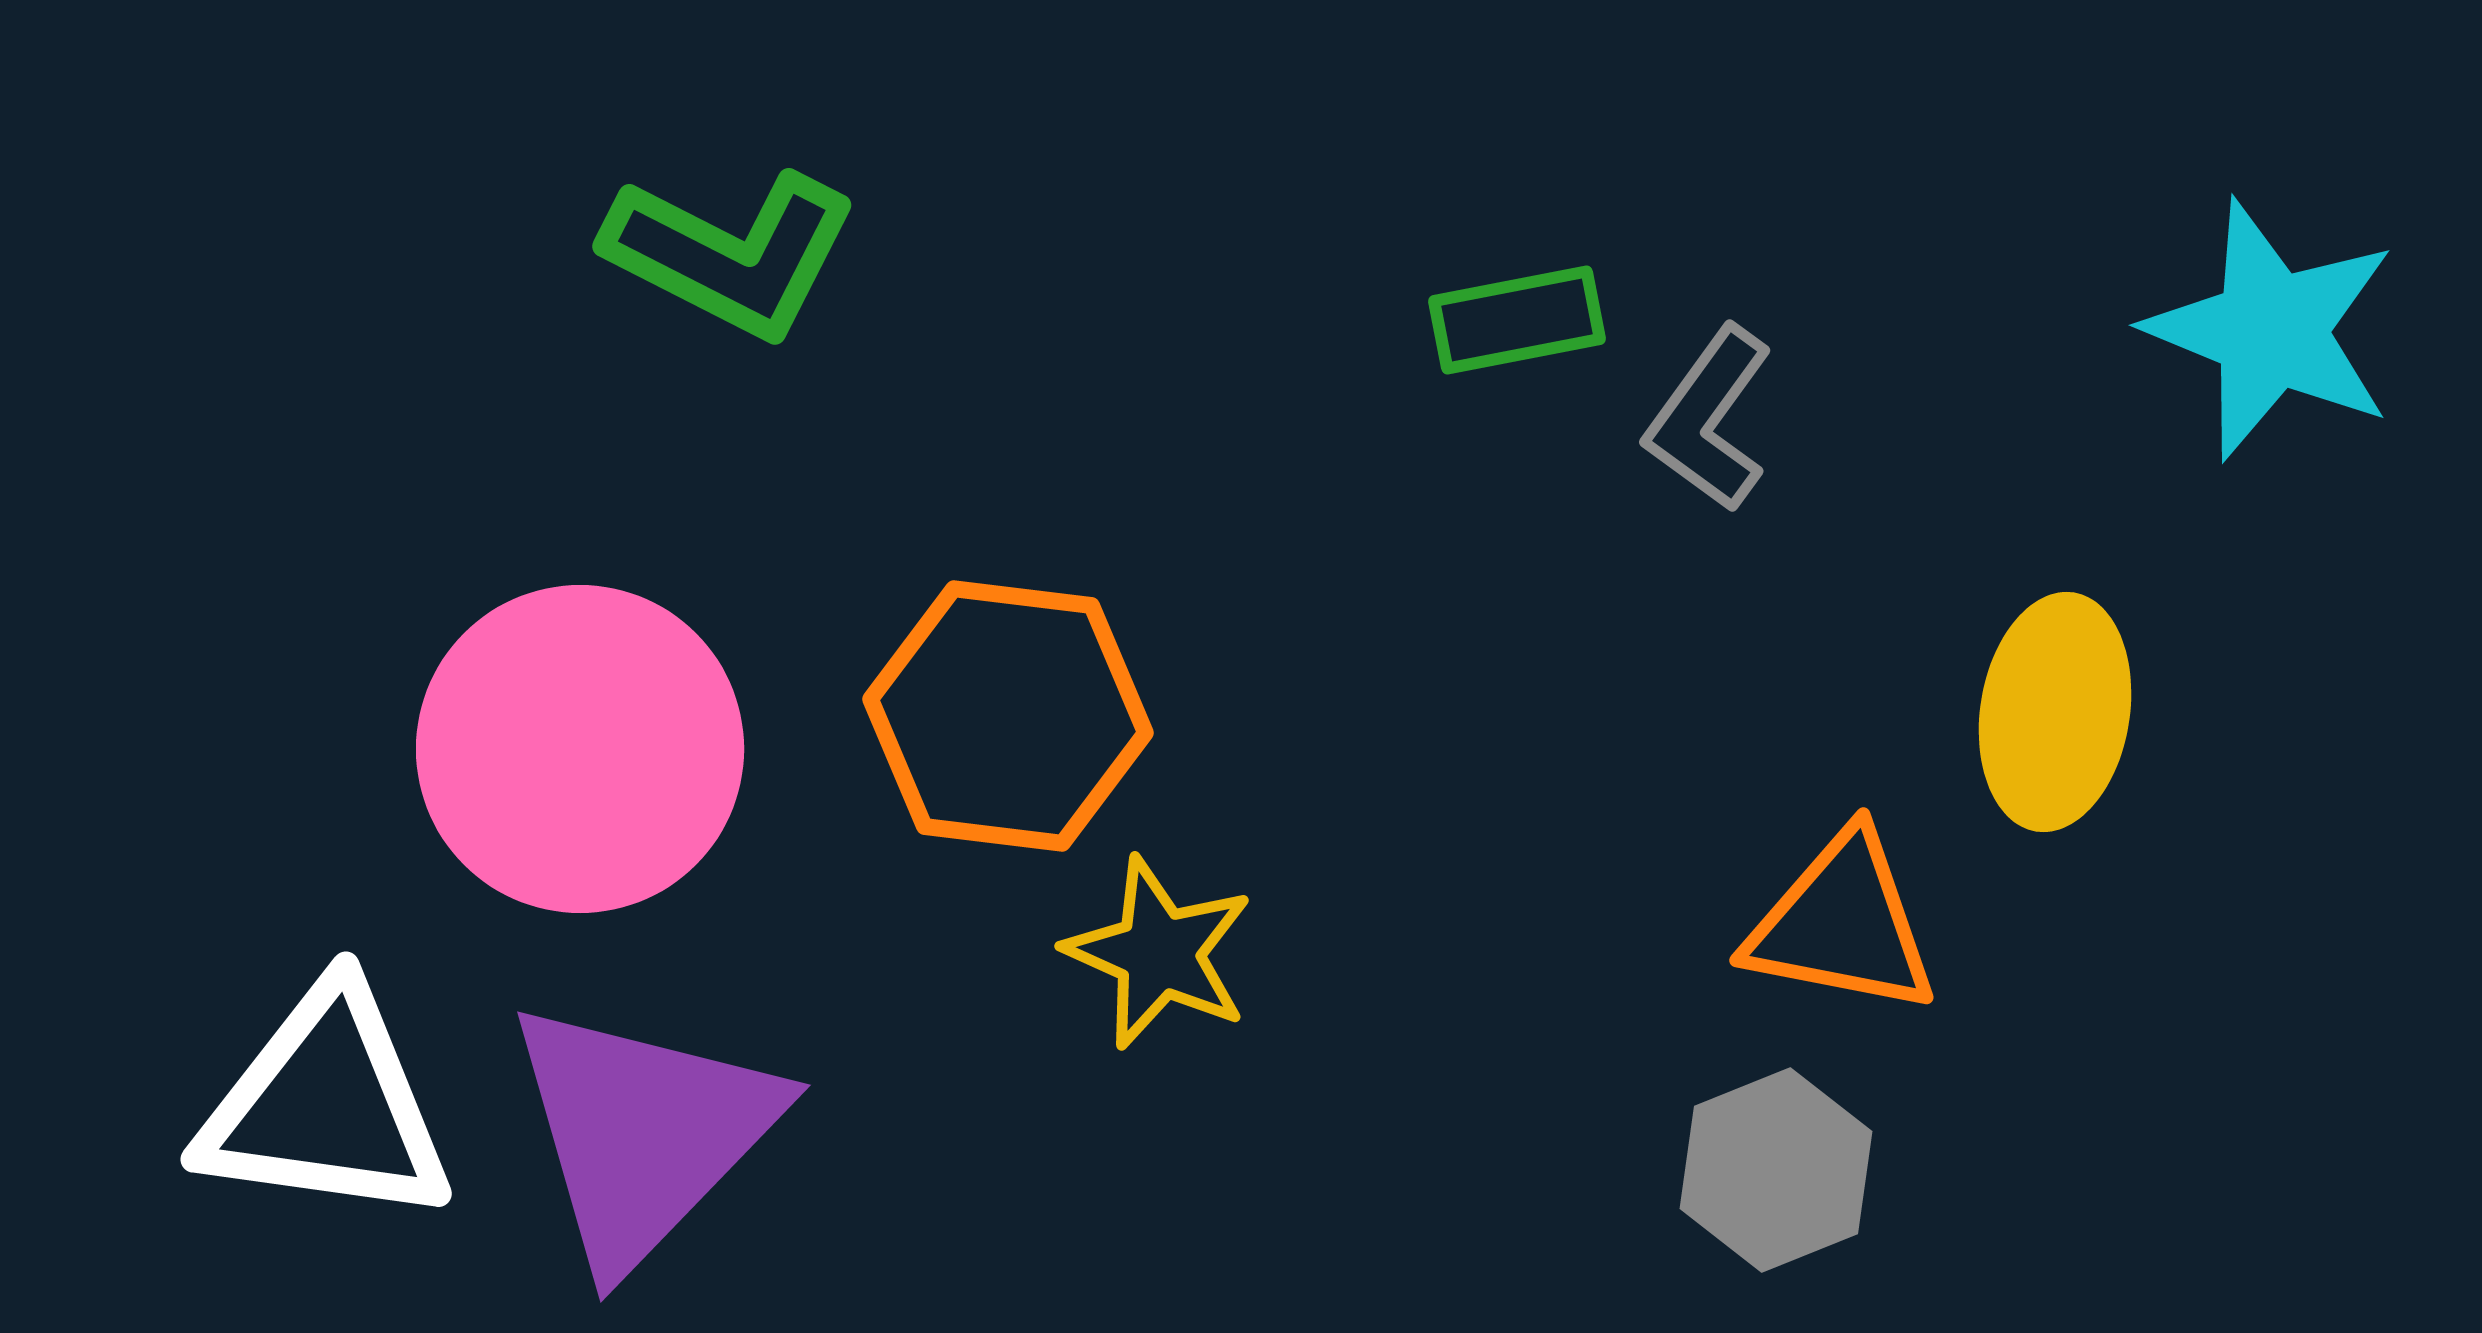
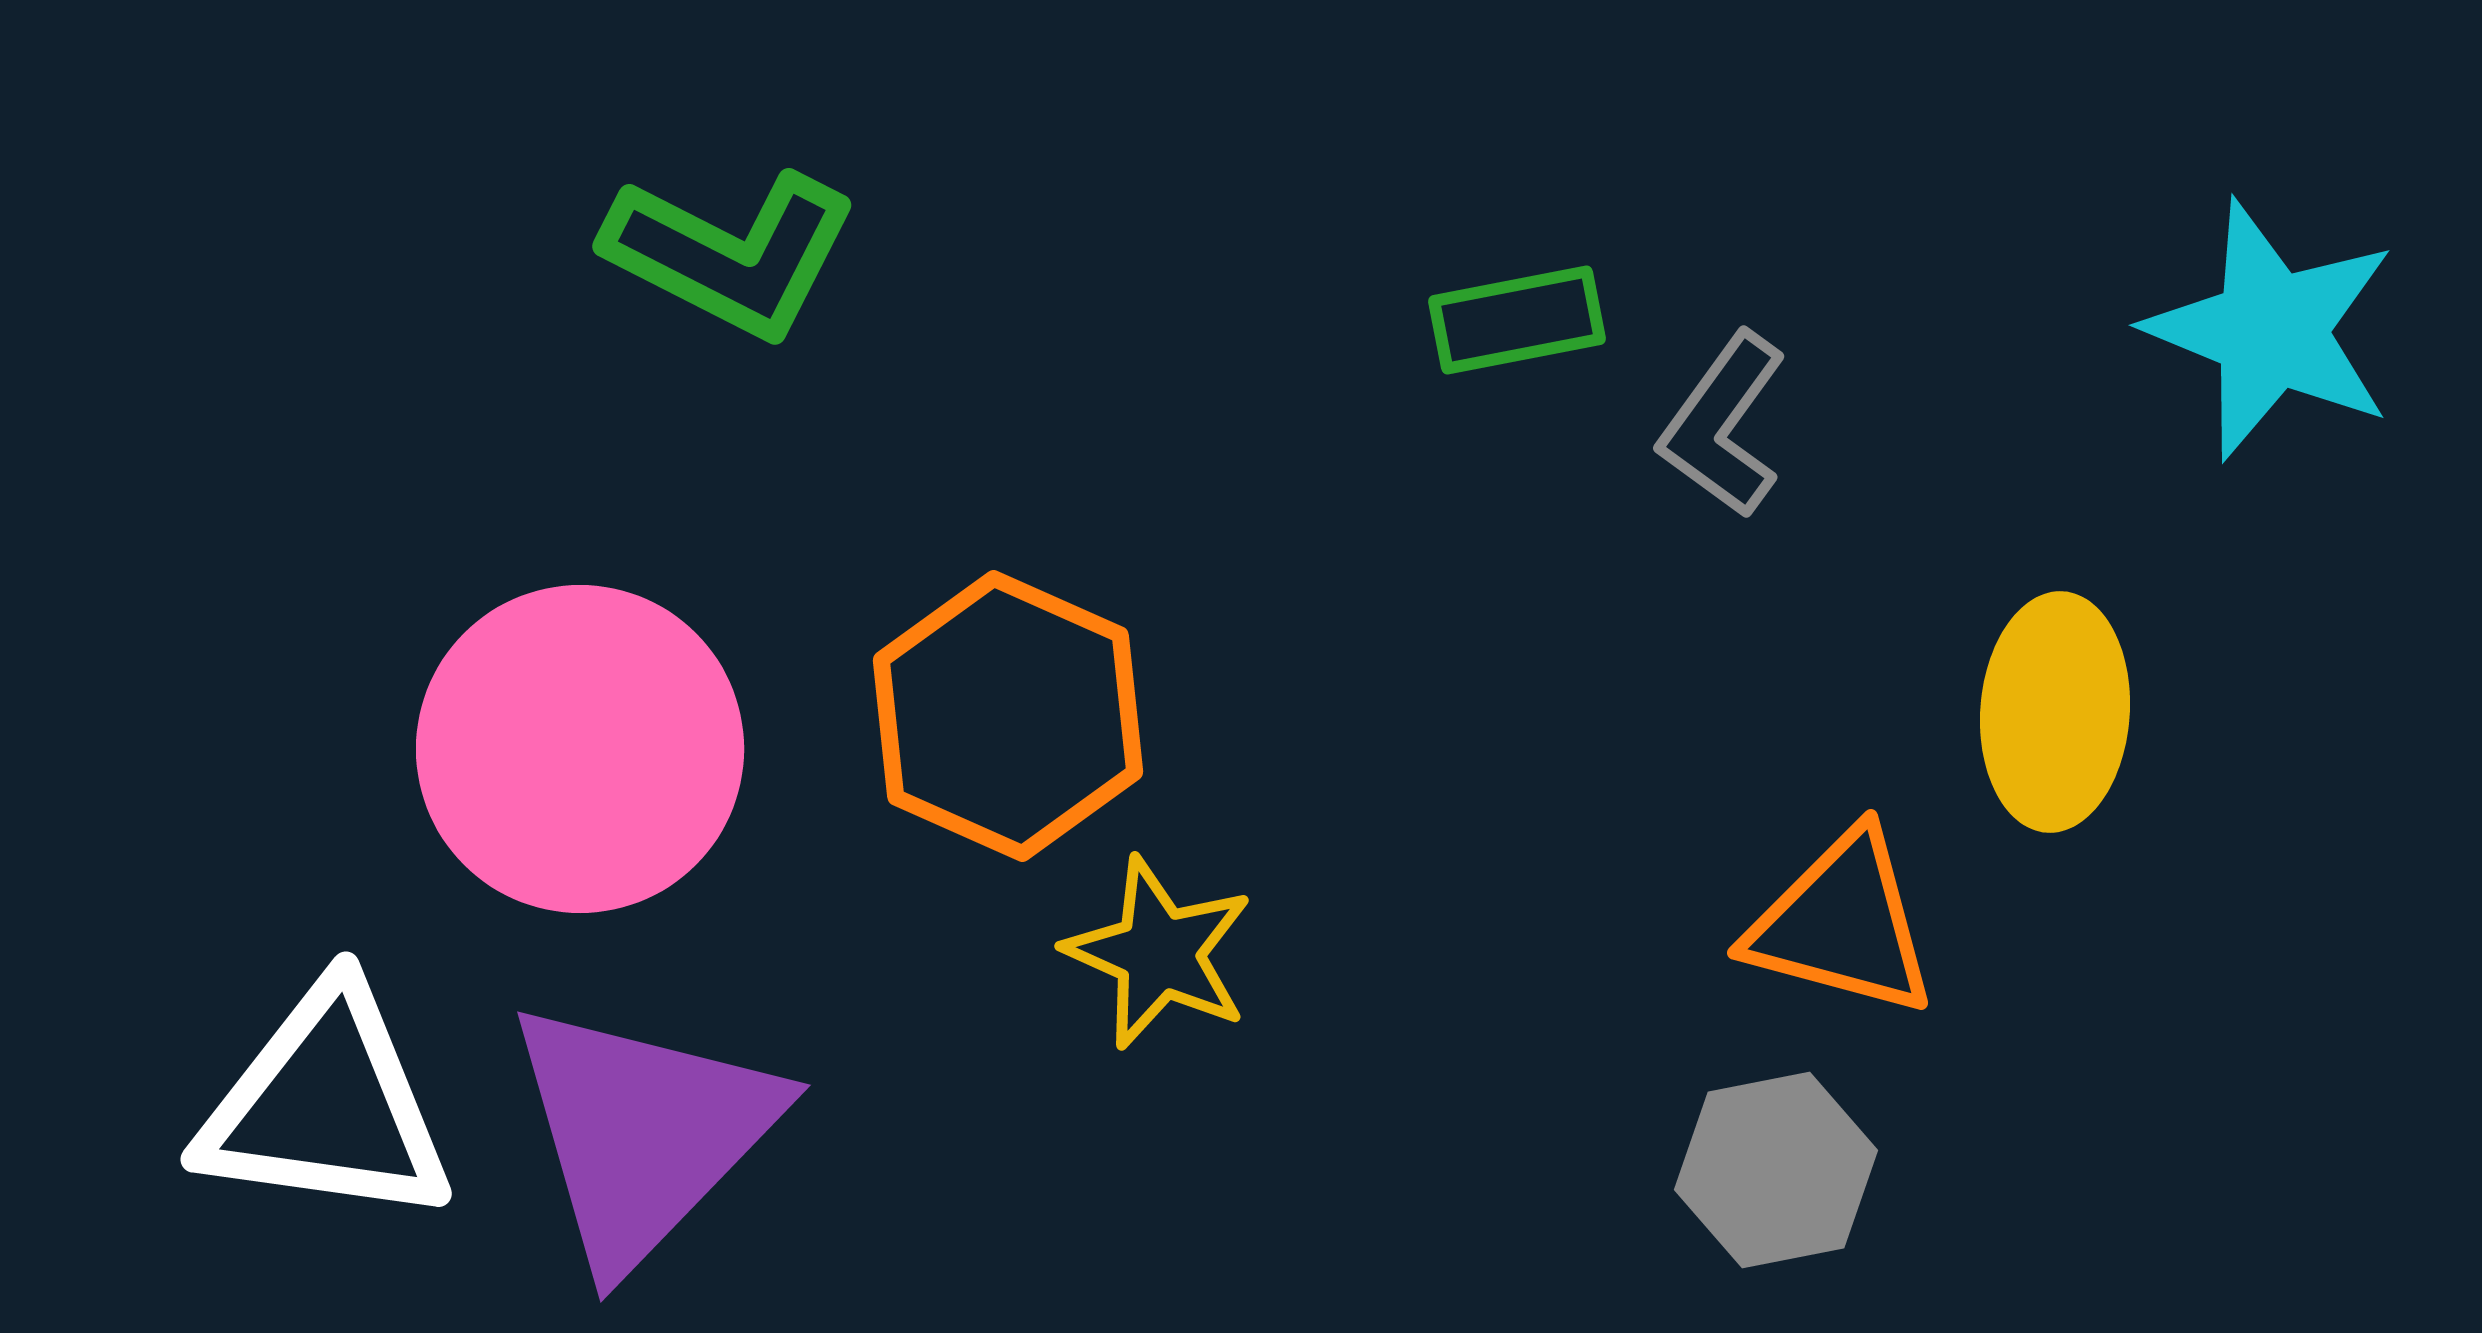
gray L-shape: moved 14 px right, 6 px down
yellow ellipse: rotated 5 degrees counterclockwise
orange hexagon: rotated 17 degrees clockwise
orange triangle: rotated 4 degrees clockwise
gray hexagon: rotated 11 degrees clockwise
